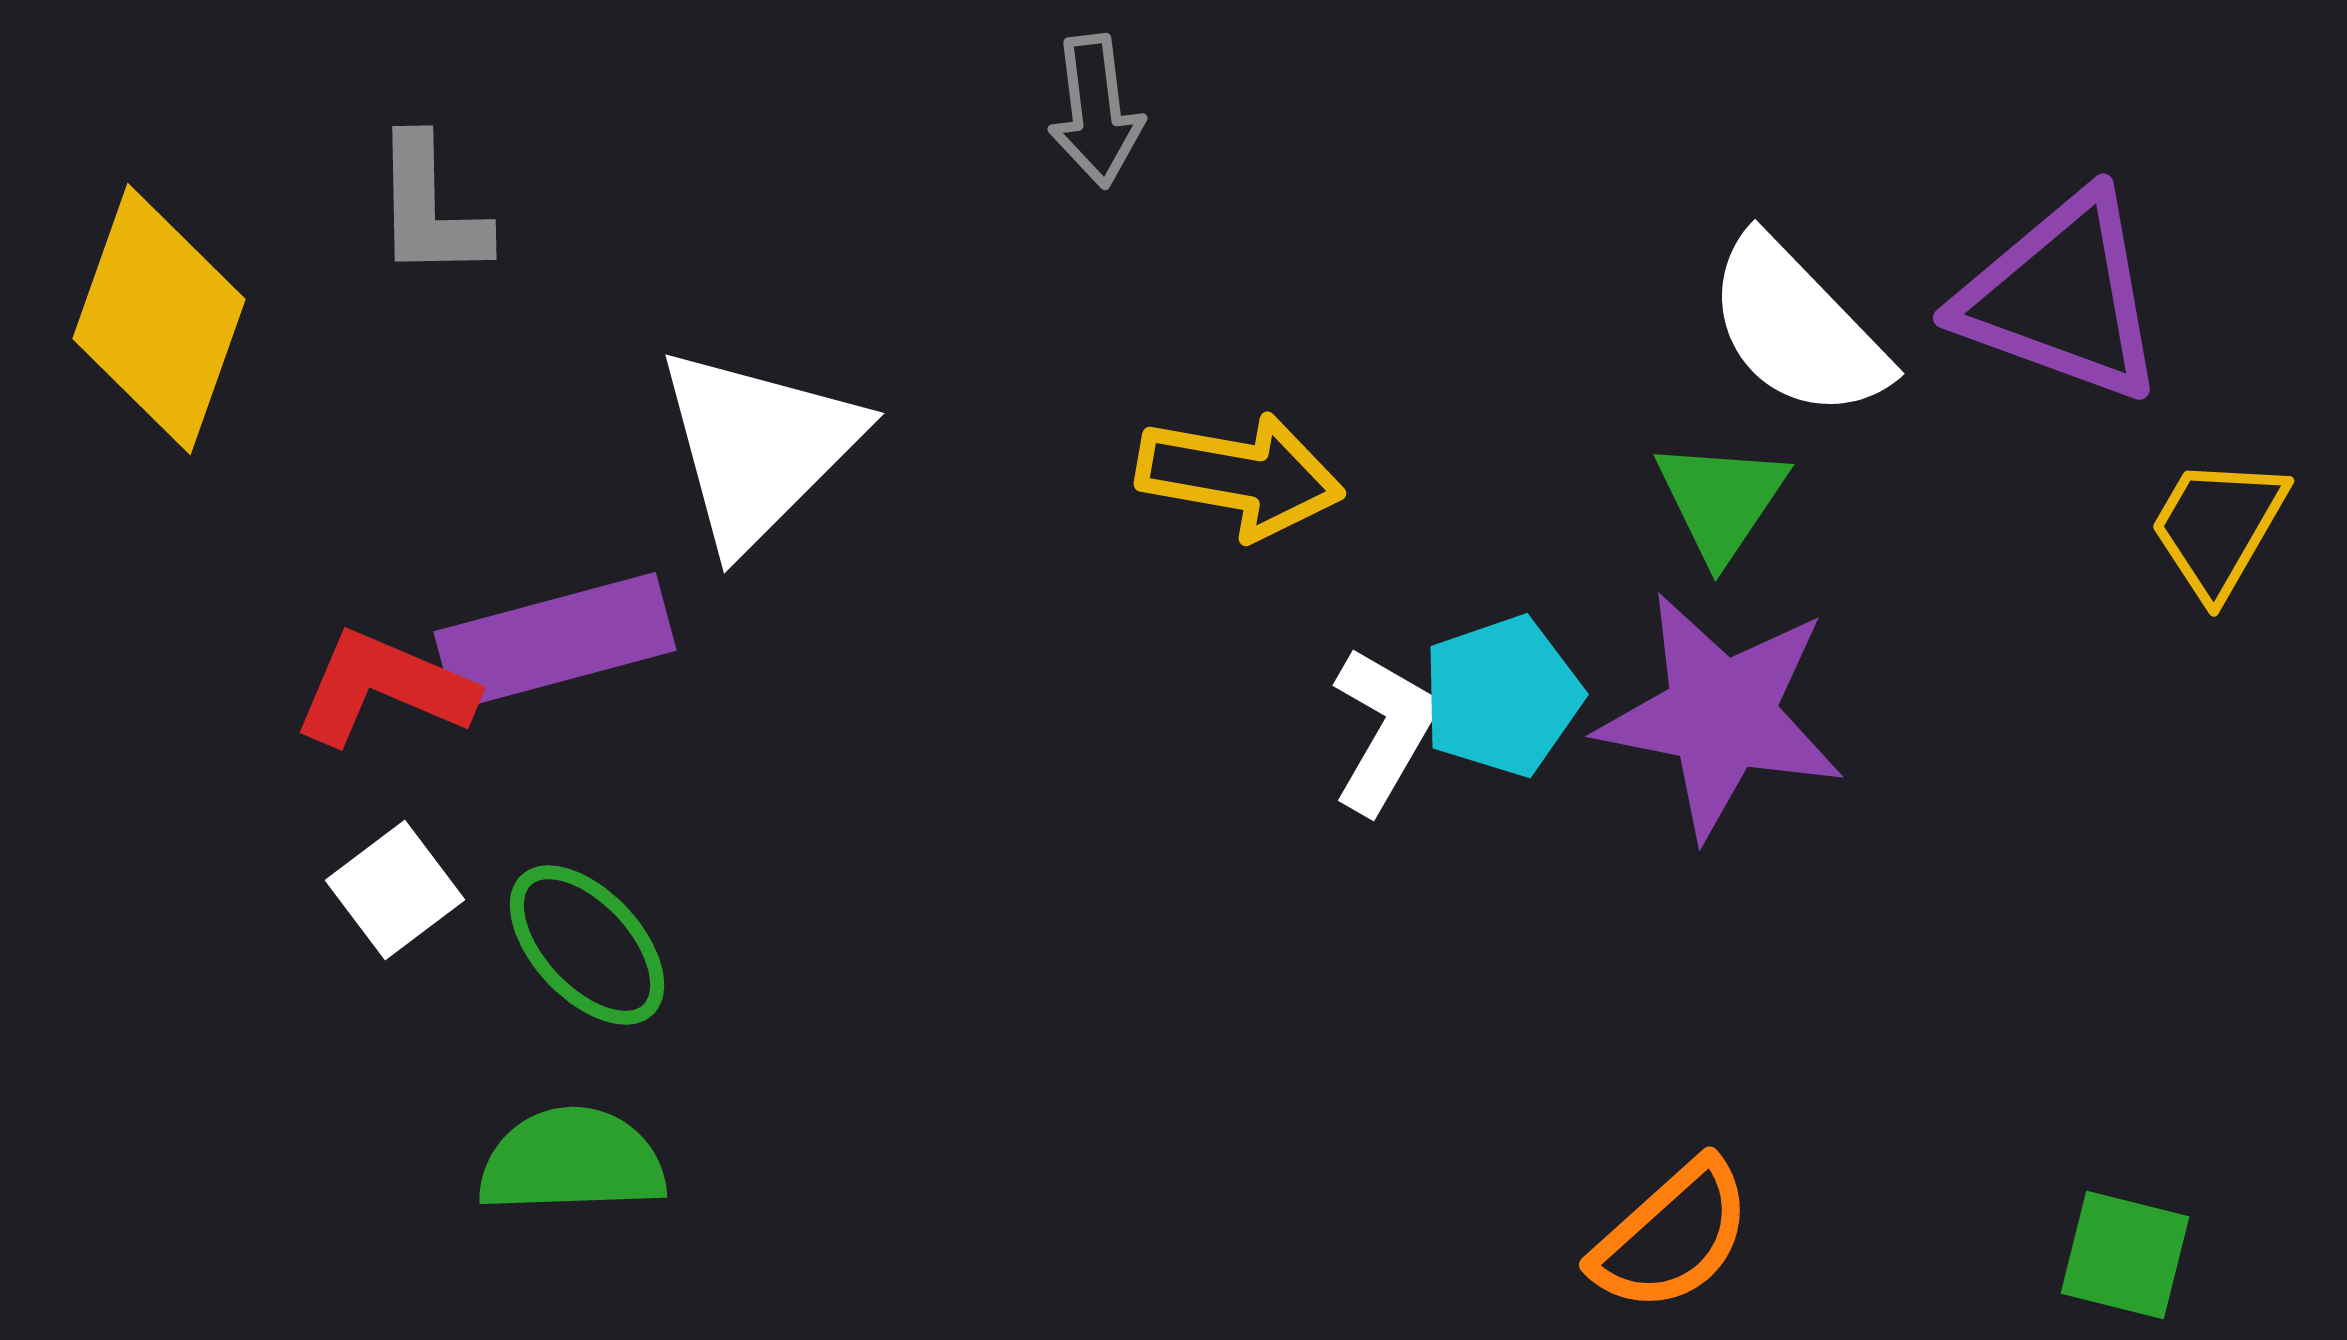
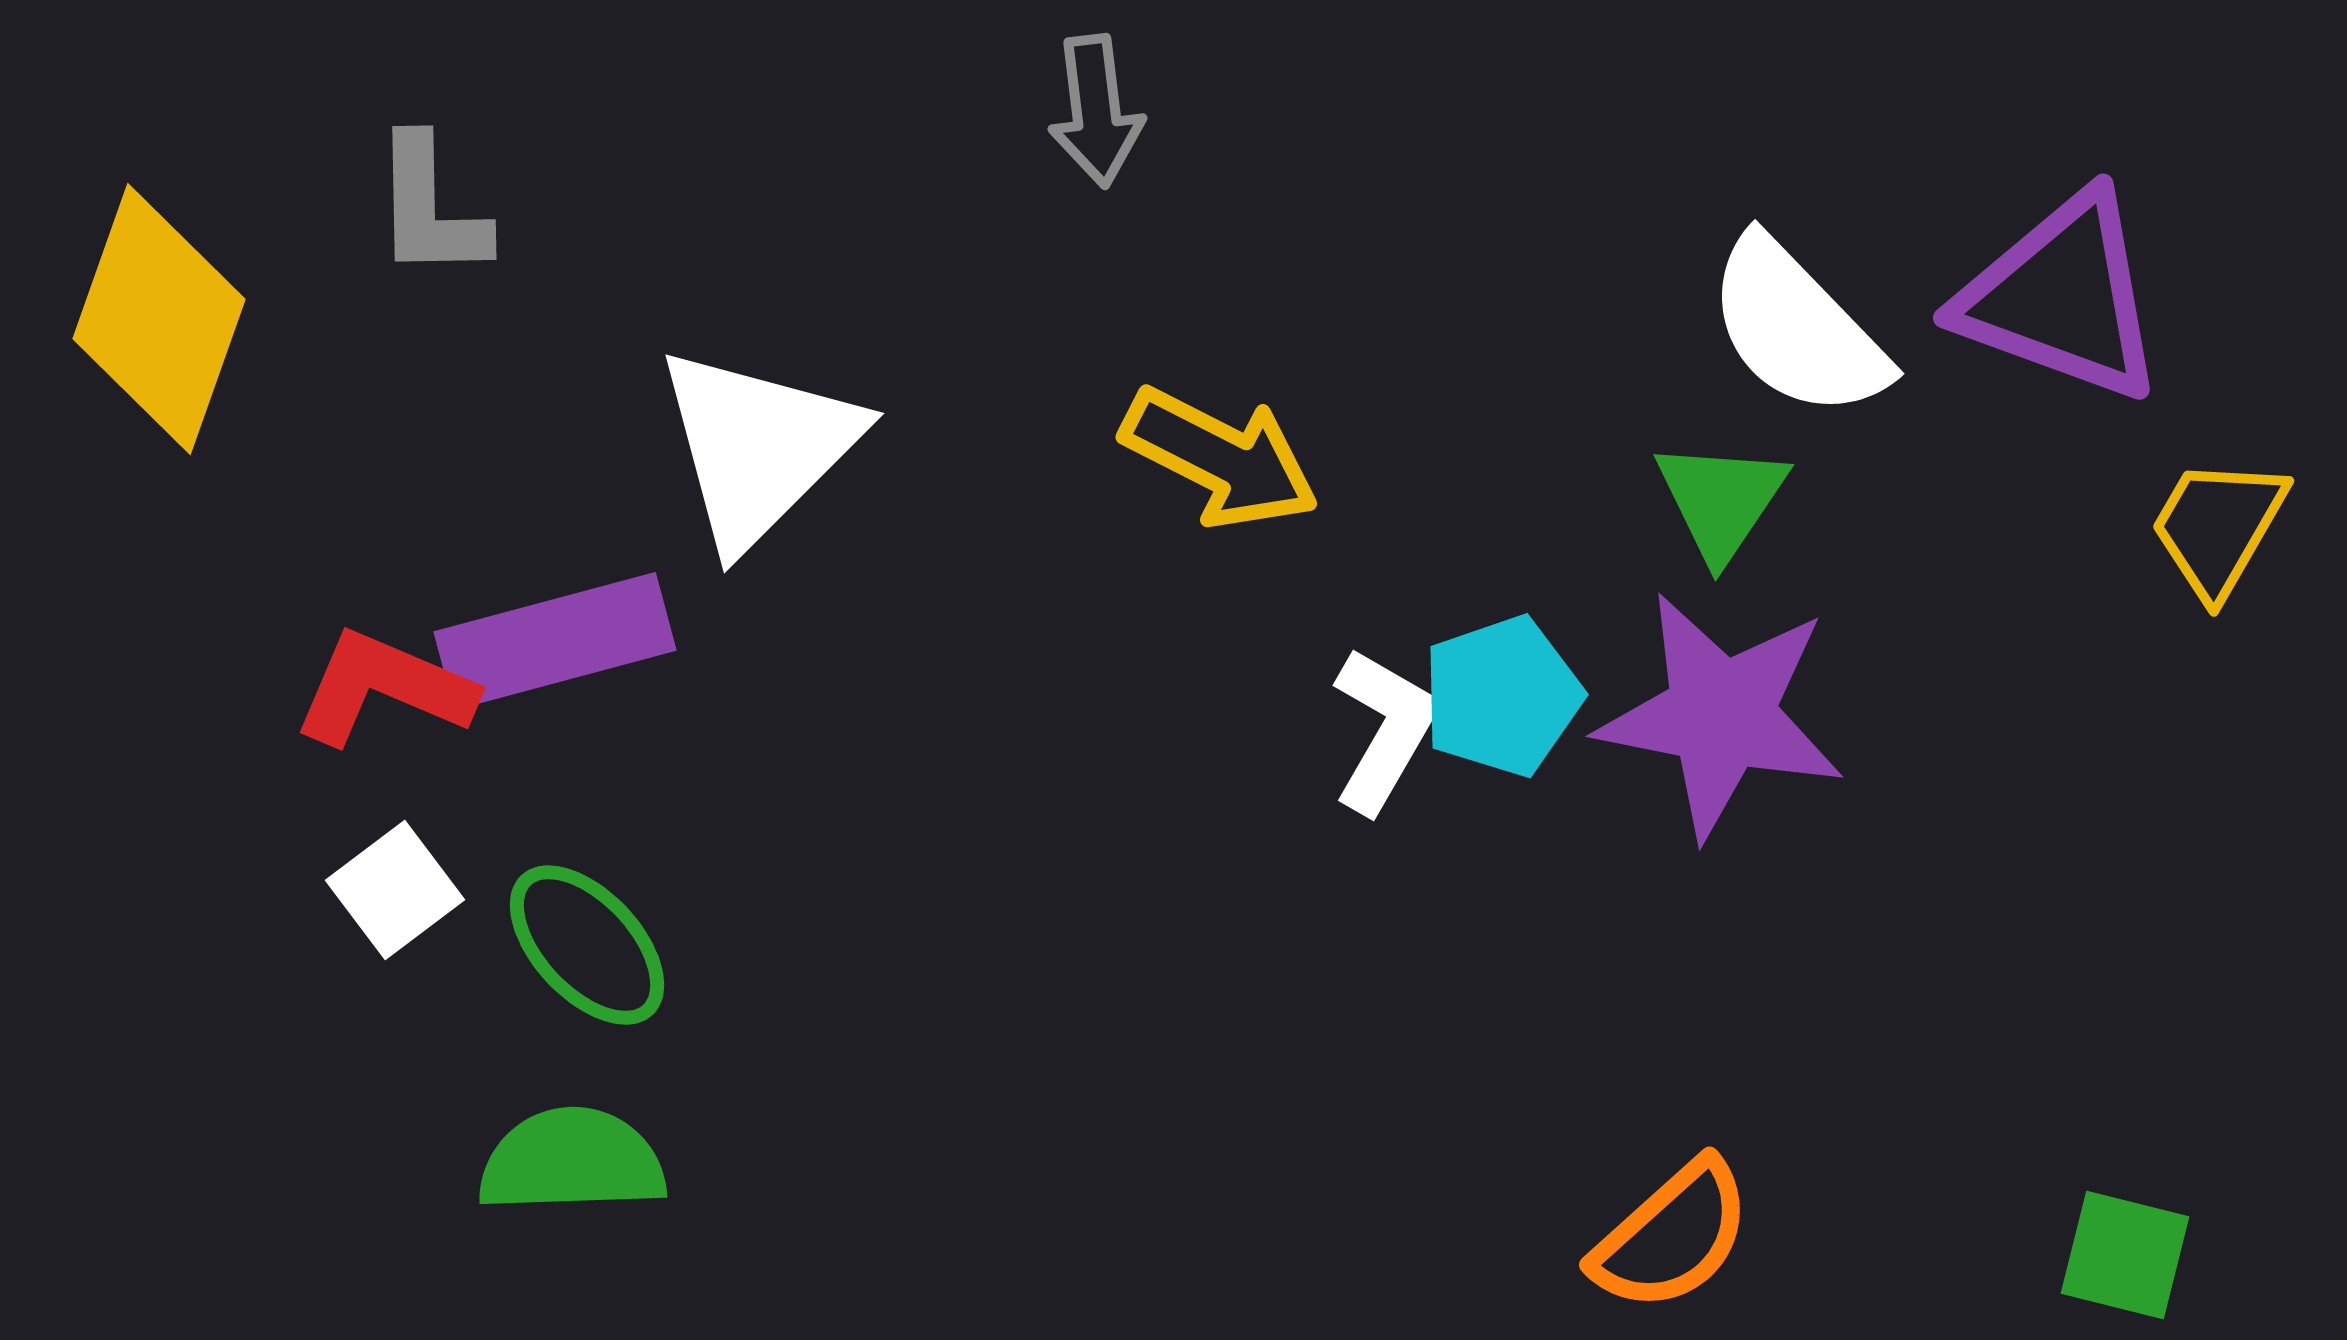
yellow arrow: moved 20 px left, 18 px up; rotated 17 degrees clockwise
